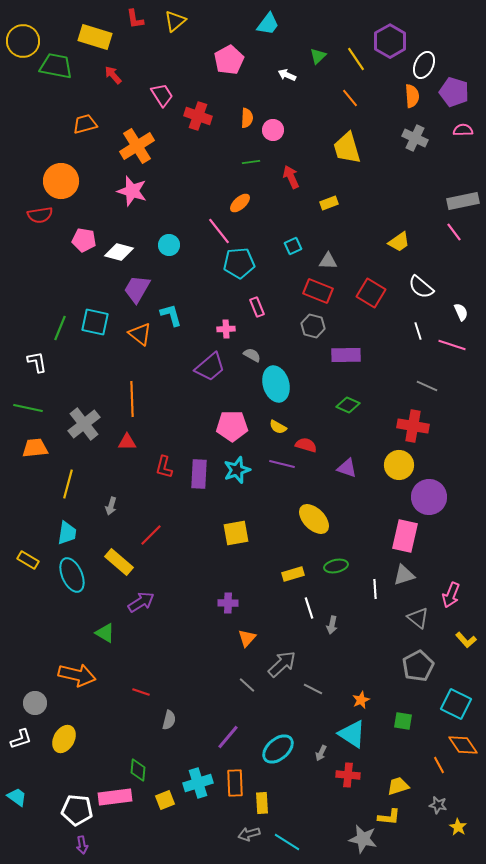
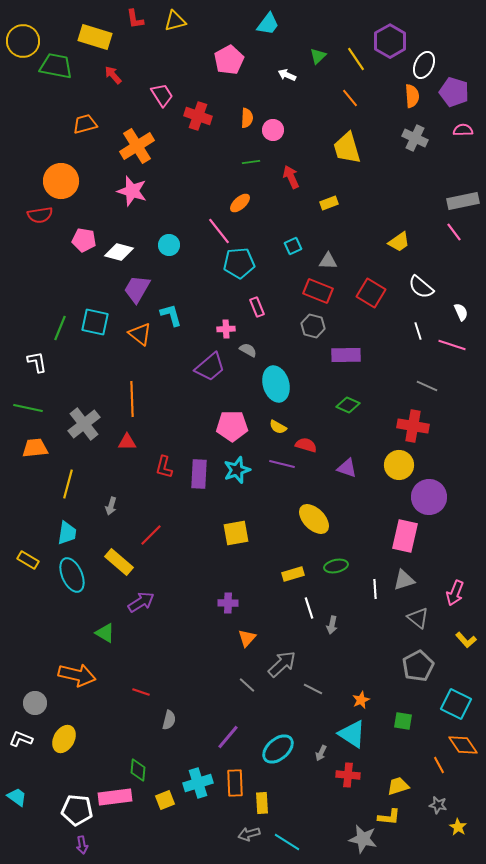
yellow triangle at (175, 21): rotated 25 degrees clockwise
gray semicircle at (252, 355): moved 4 px left, 5 px up
gray triangle at (404, 575): moved 5 px down
pink arrow at (451, 595): moved 4 px right, 2 px up
white L-shape at (21, 739): rotated 140 degrees counterclockwise
